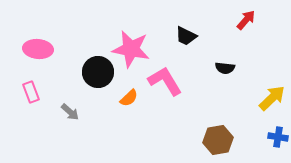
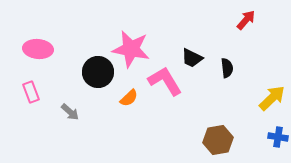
black trapezoid: moved 6 px right, 22 px down
black semicircle: moved 2 px right; rotated 102 degrees counterclockwise
